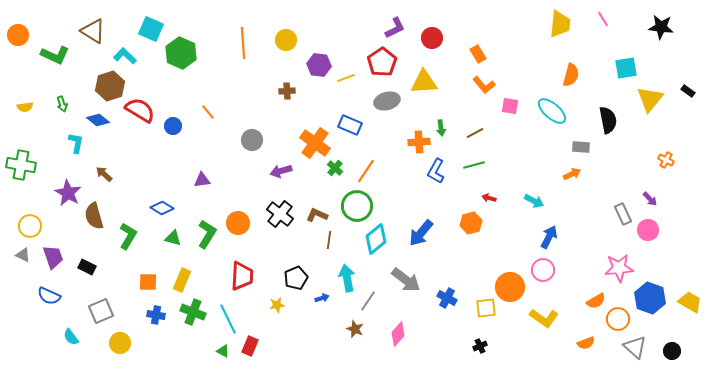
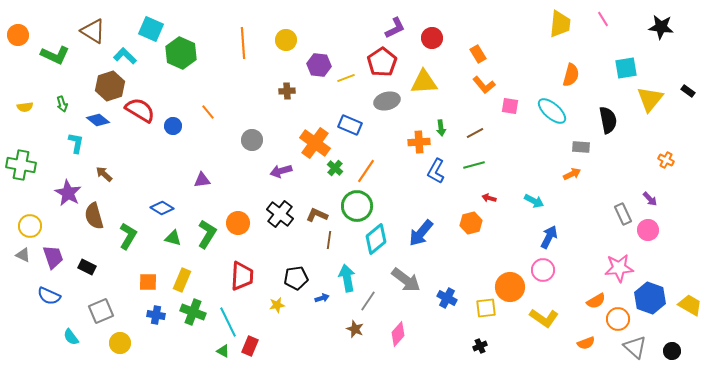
black pentagon at (296, 278): rotated 15 degrees clockwise
yellow trapezoid at (690, 302): moved 3 px down
cyan line at (228, 319): moved 3 px down
